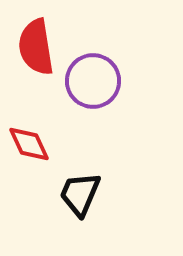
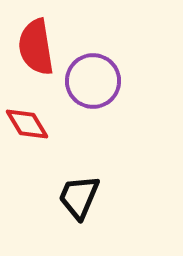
red diamond: moved 2 px left, 20 px up; rotated 6 degrees counterclockwise
black trapezoid: moved 1 px left, 3 px down
